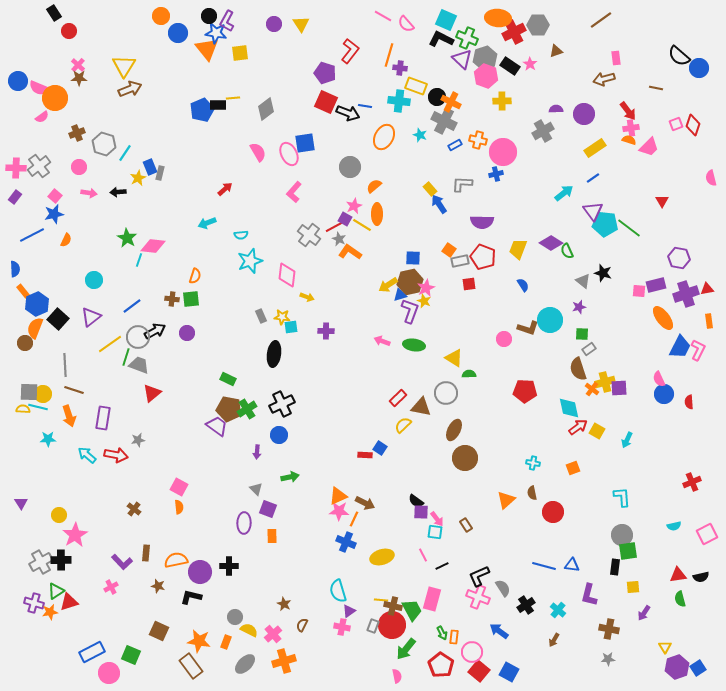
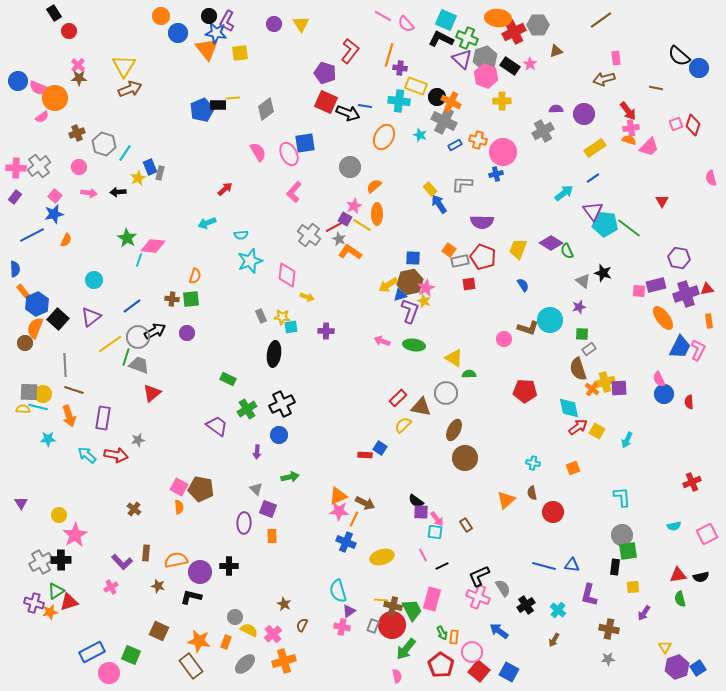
brown pentagon at (229, 409): moved 28 px left, 80 px down
